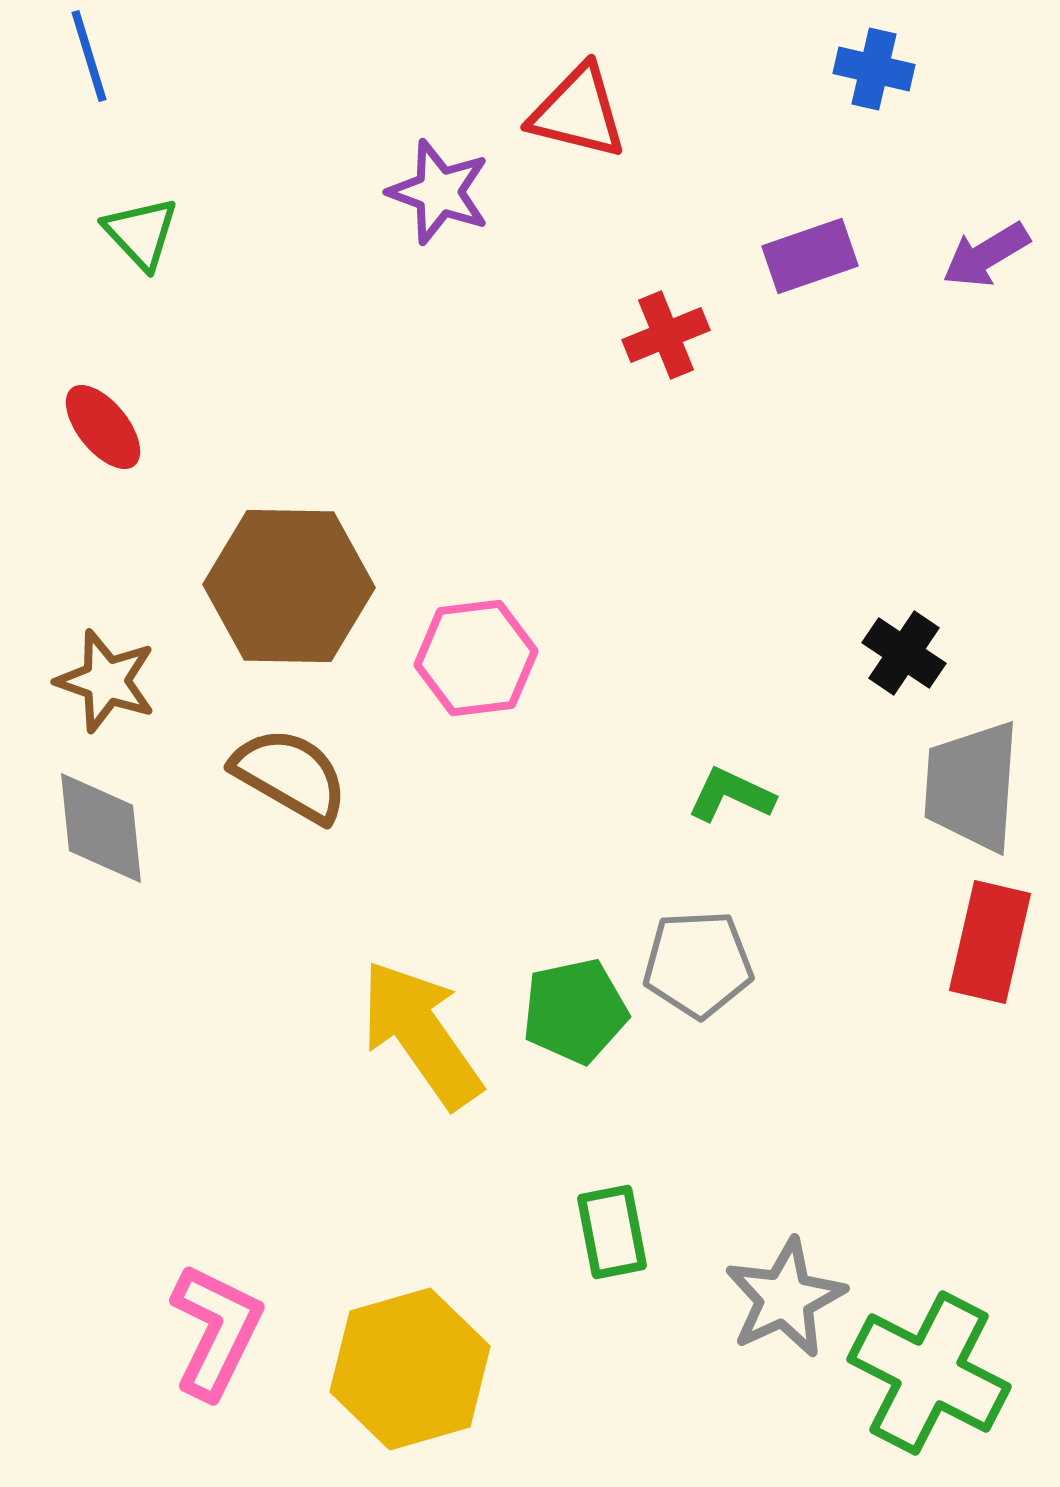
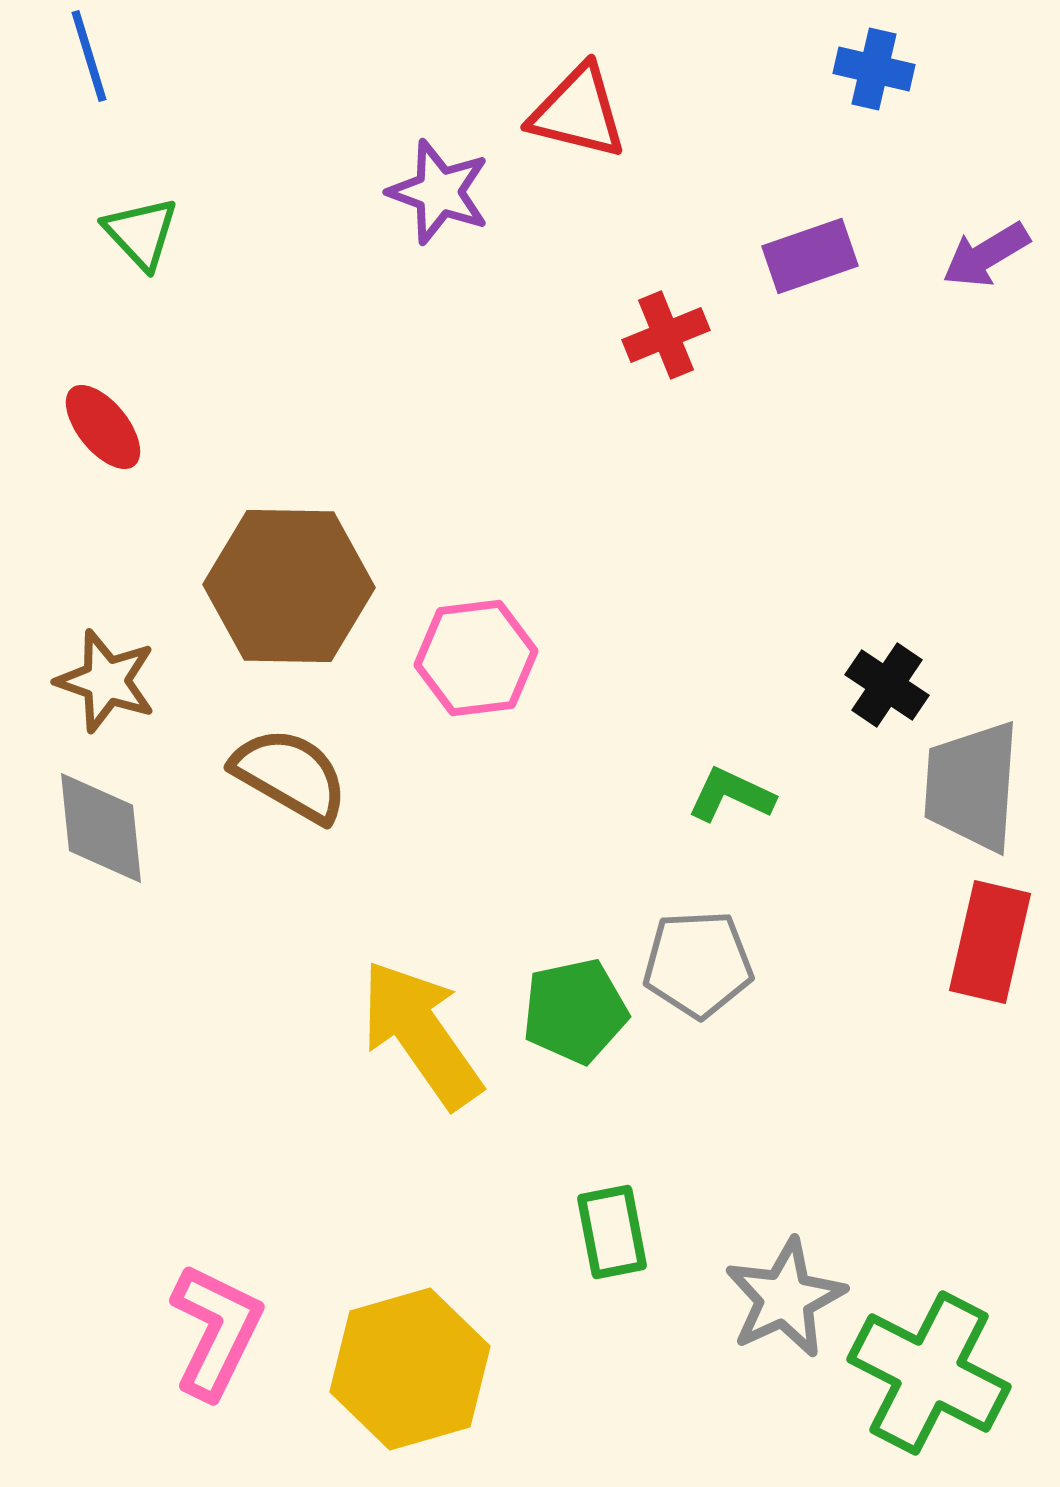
black cross: moved 17 px left, 32 px down
